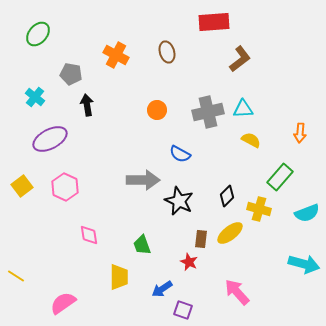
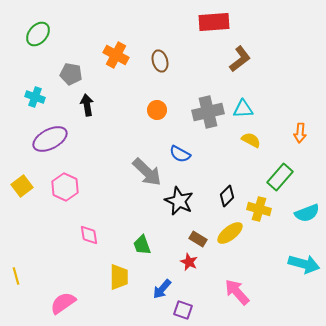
brown ellipse: moved 7 px left, 9 px down
cyan cross: rotated 18 degrees counterclockwise
gray arrow: moved 4 px right, 8 px up; rotated 44 degrees clockwise
brown rectangle: moved 3 px left; rotated 66 degrees counterclockwise
yellow line: rotated 42 degrees clockwise
blue arrow: rotated 15 degrees counterclockwise
